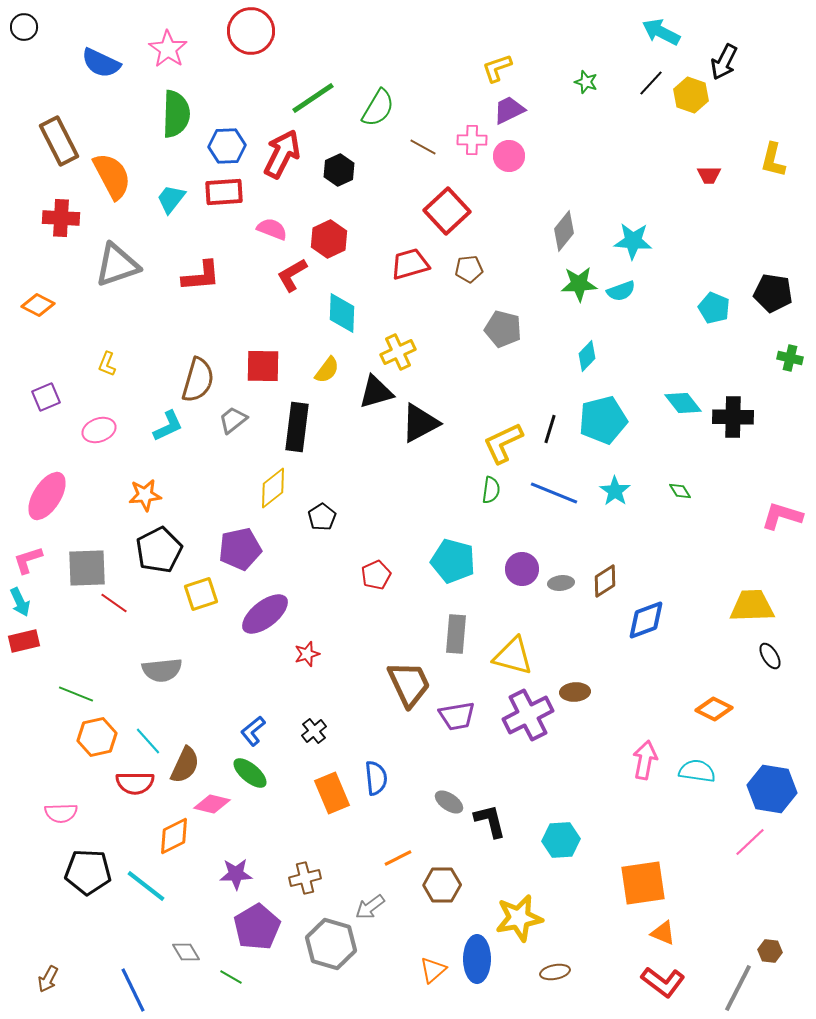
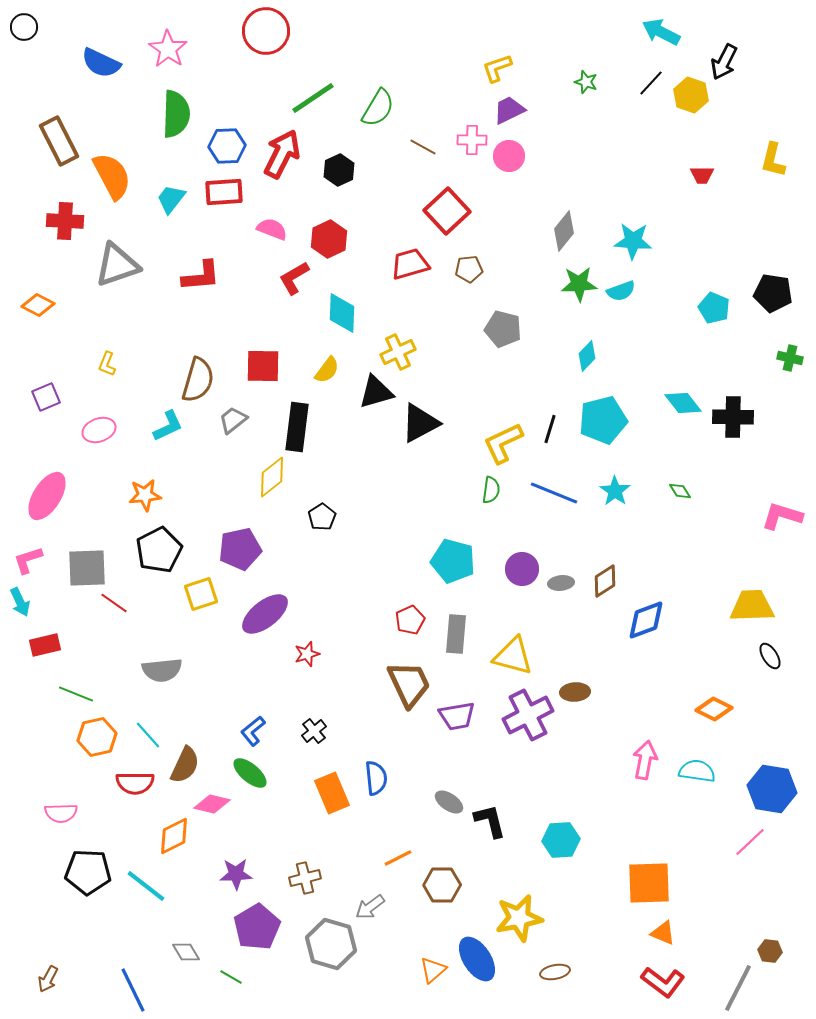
red circle at (251, 31): moved 15 px right
red trapezoid at (709, 175): moved 7 px left
red cross at (61, 218): moved 4 px right, 3 px down
red L-shape at (292, 275): moved 2 px right, 3 px down
yellow diamond at (273, 488): moved 1 px left, 11 px up
red pentagon at (376, 575): moved 34 px right, 45 px down
red rectangle at (24, 641): moved 21 px right, 4 px down
cyan line at (148, 741): moved 6 px up
orange square at (643, 883): moved 6 px right; rotated 6 degrees clockwise
blue ellipse at (477, 959): rotated 33 degrees counterclockwise
